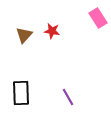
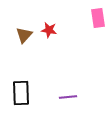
pink rectangle: rotated 24 degrees clockwise
red star: moved 3 px left, 1 px up
purple line: rotated 66 degrees counterclockwise
